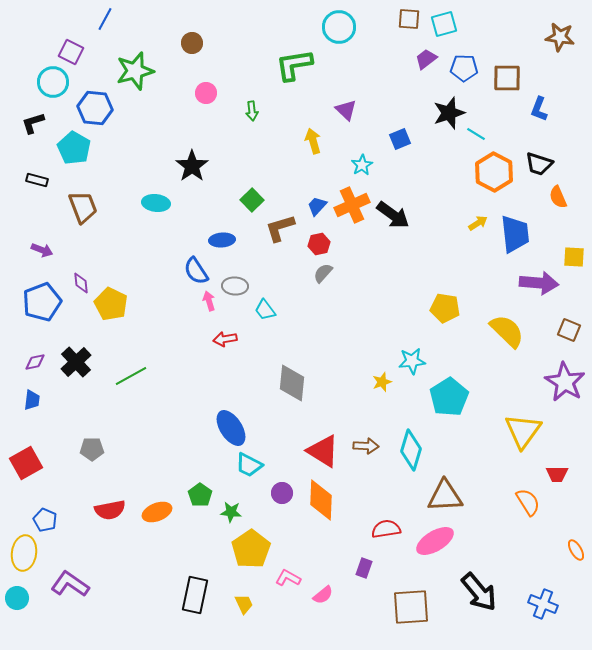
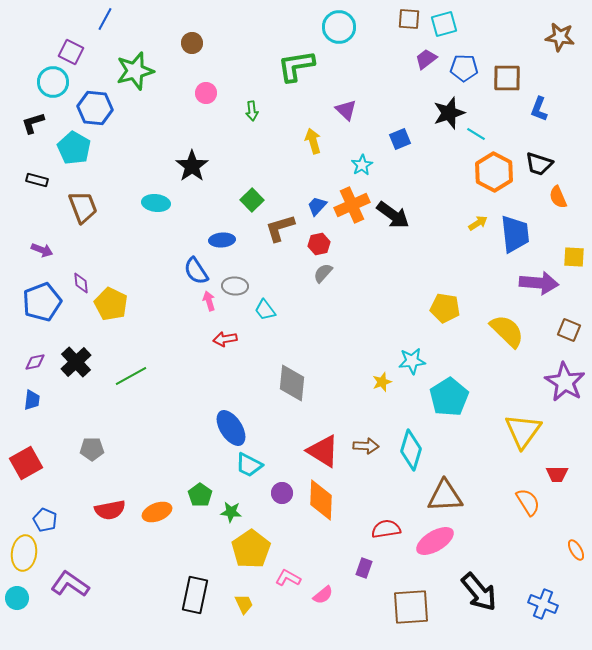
green L-shape at (294, 65): moved 2 px right, 1 px down
